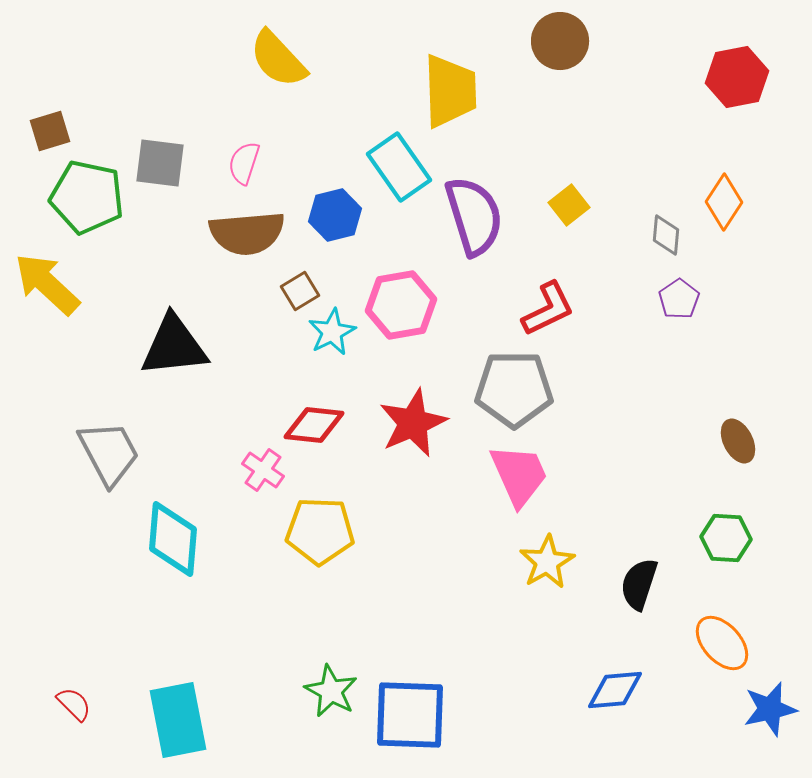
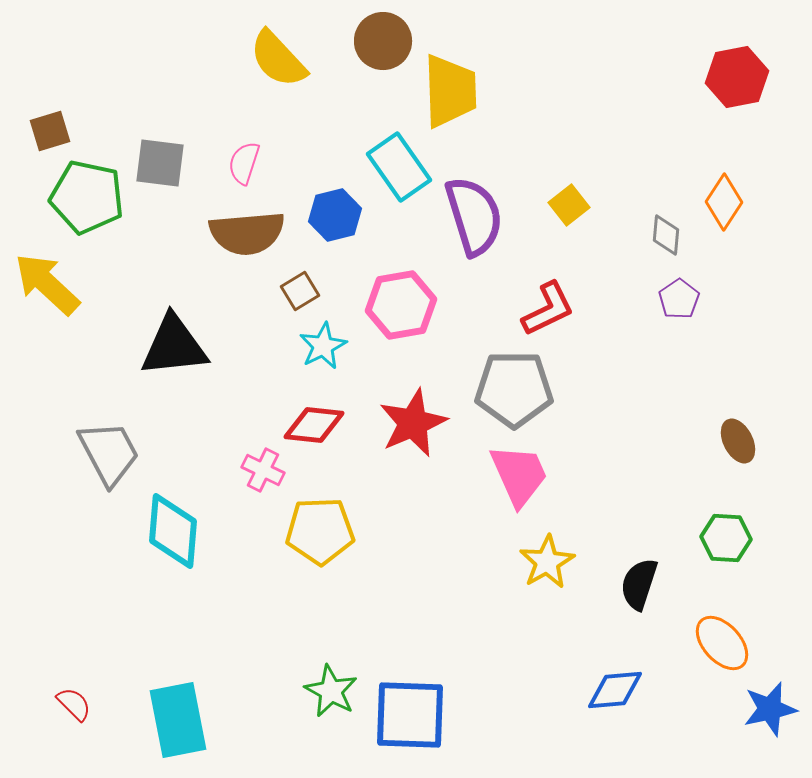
brown circle at (560, 41): moved 177 px left
cyan star at (332, 332): moved 9 px left, 14 px down
pink cross at (263, 470): rotated 9 degrees counterclockwise
yellow pentagon at (320, 531): rotated 4 degrees counterclockwise
cyan diamond at (173, 539): moved 8 px up
